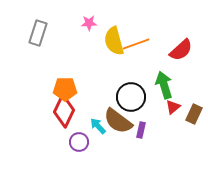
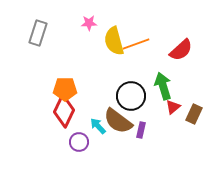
green arrow: moved 1 px left, 1 px down
black circle: moved 1 px up
